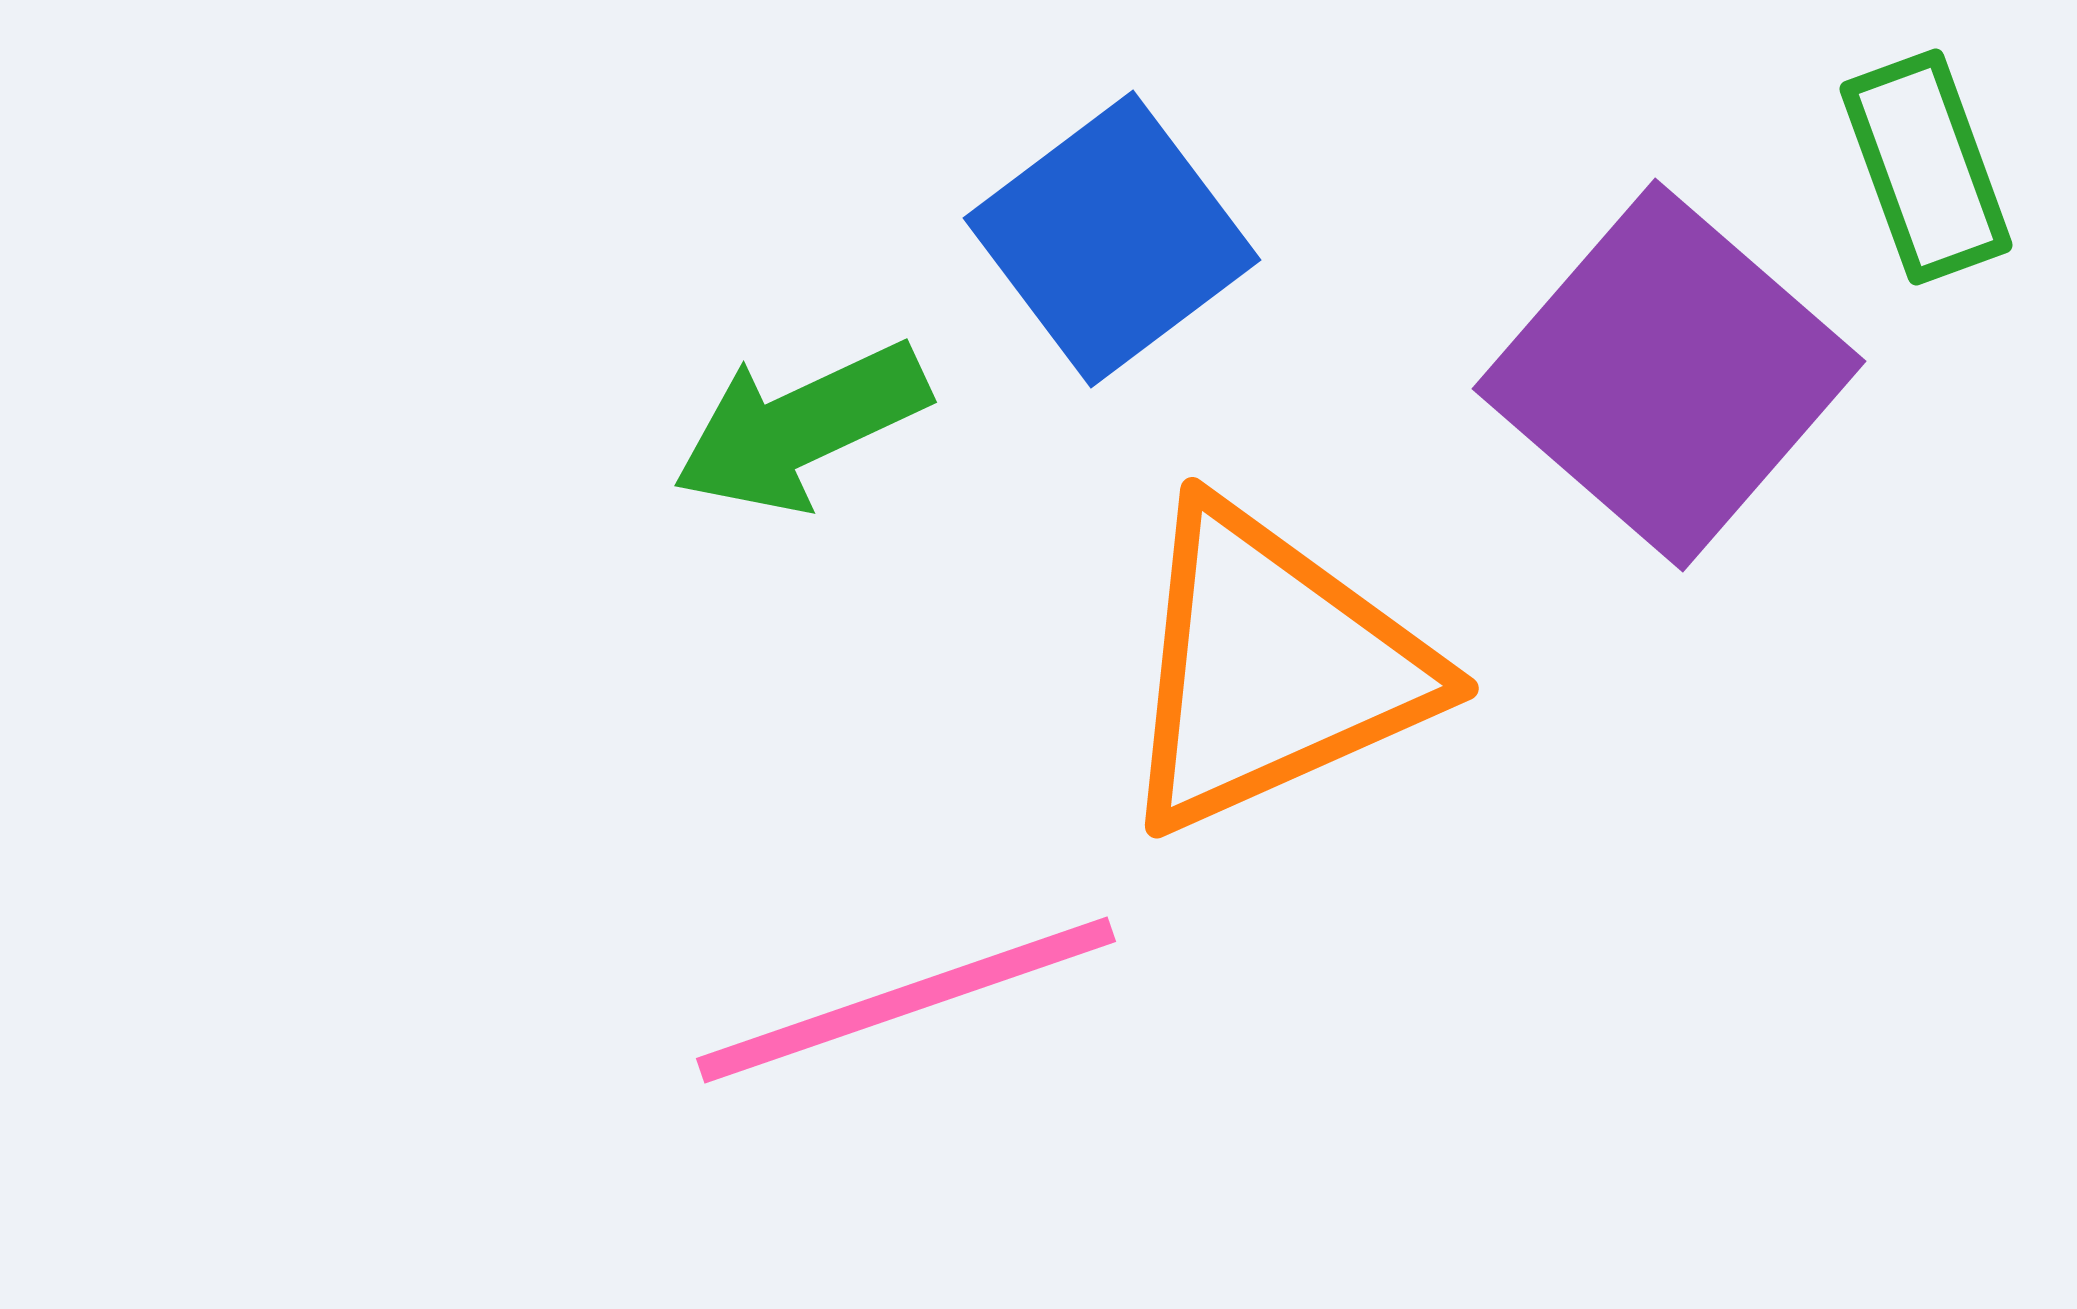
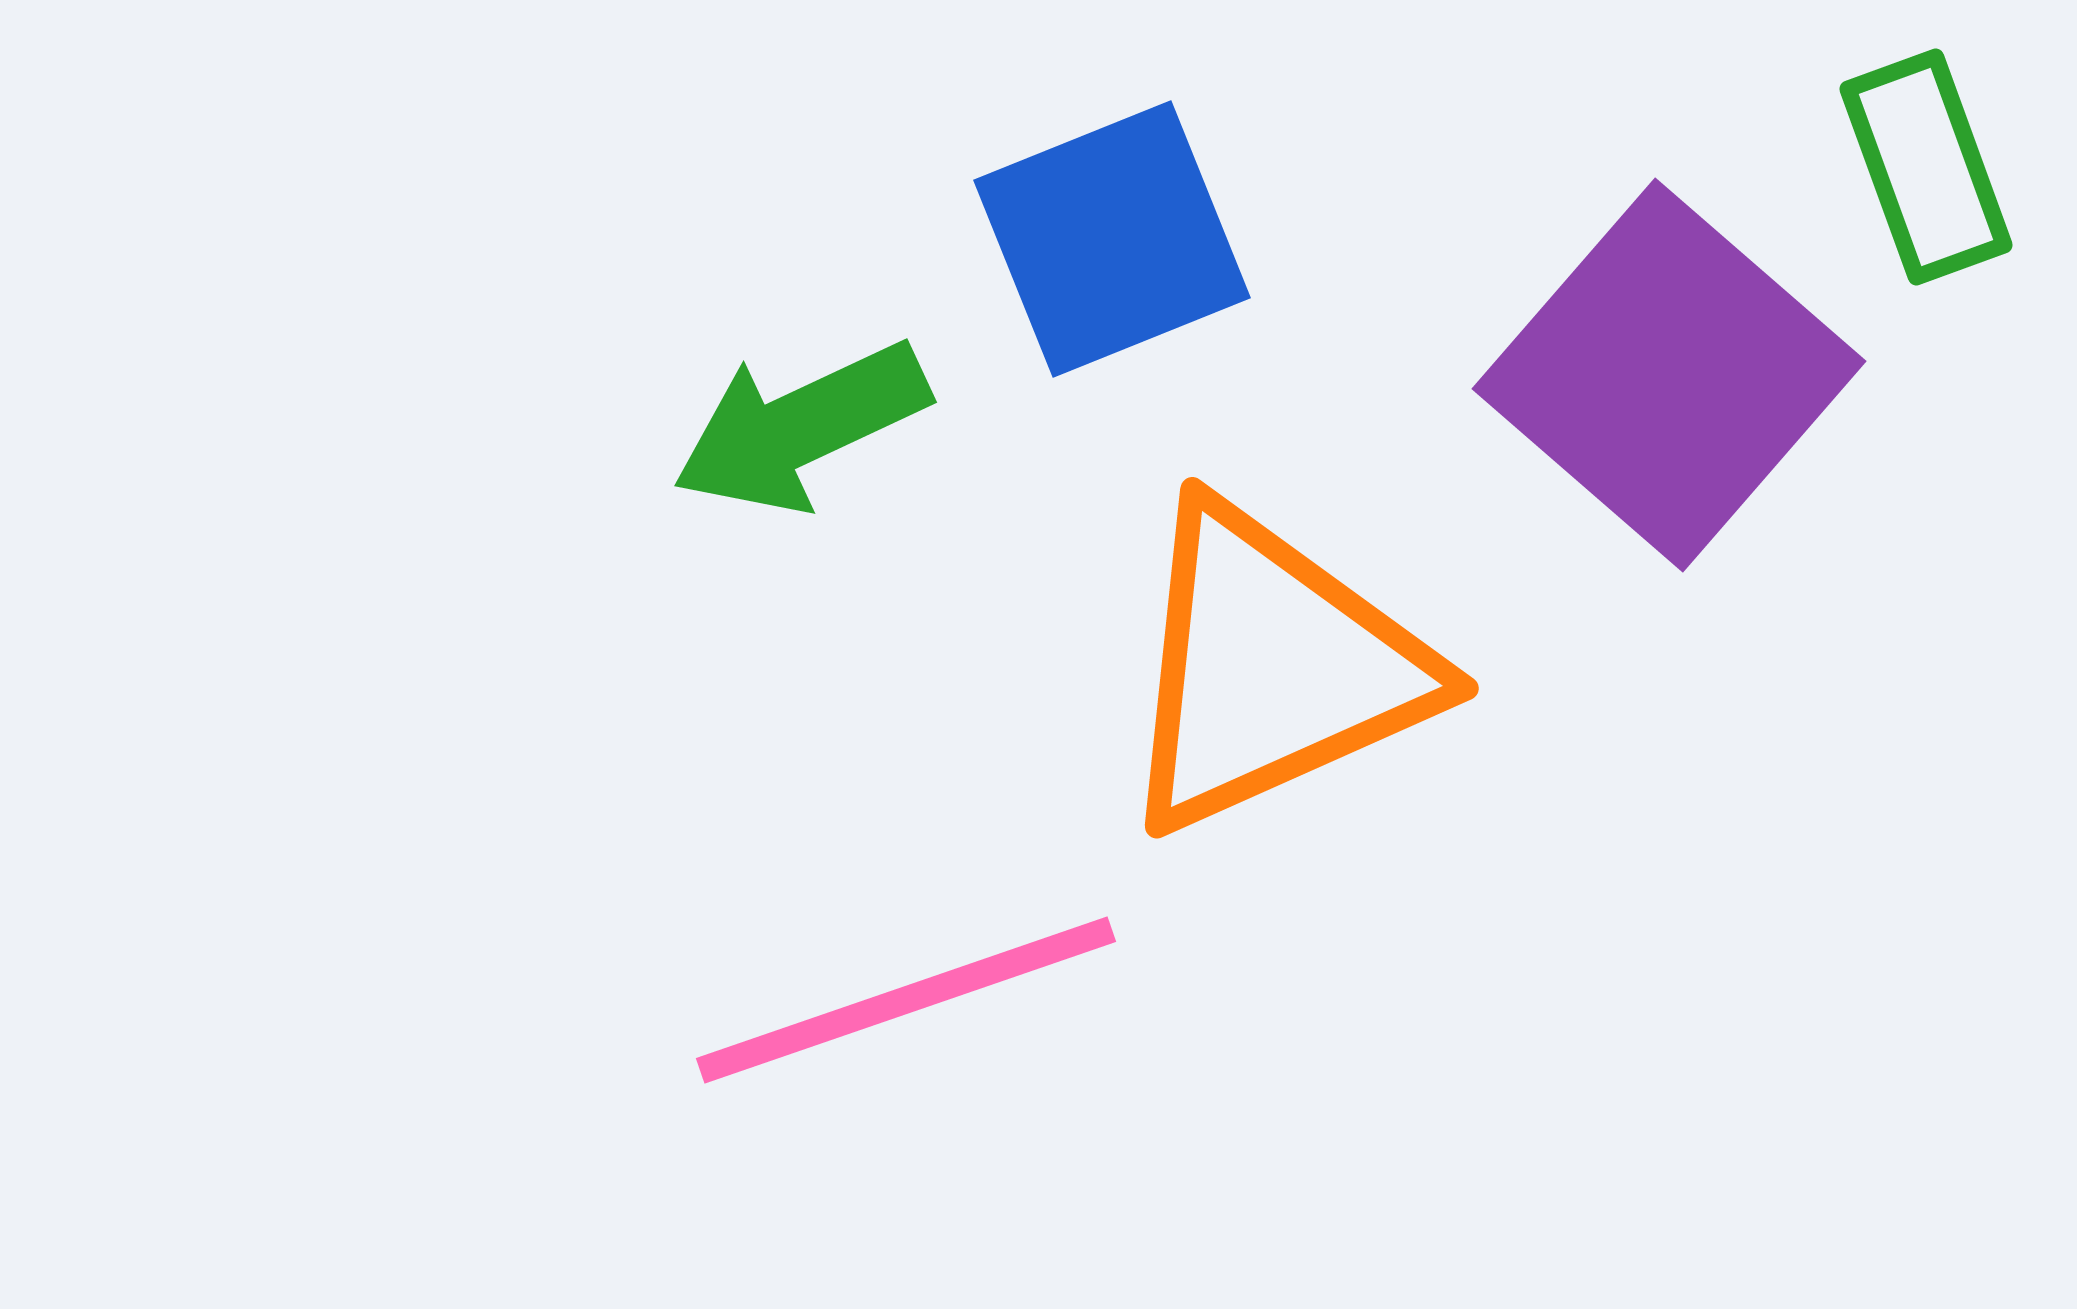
blue square: rotated 15 degrees clockwise
